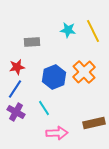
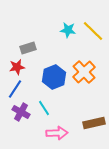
yellow line: rotated 20 degrees counterclockwise
gray rectangle: moved 4 px left, 6 px down; rotated 14 degrees counterclockwise
purple cross: moved 5 px right
